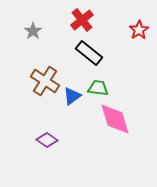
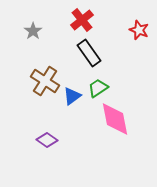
red star: rotated 18 degrees counterclockwise
black rectangle: rotated 16 degrees clockwise
green trapezoid: rotated 40 degrees counterclockwise
pink diamond: rotated 6 degrees clockwise
